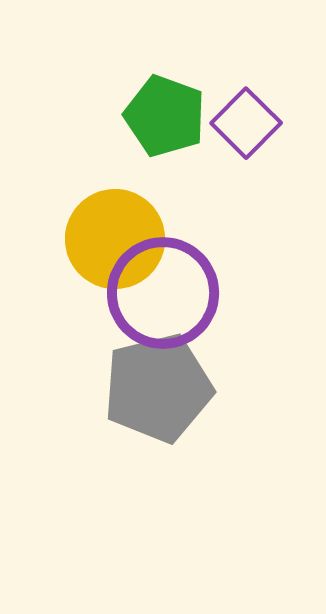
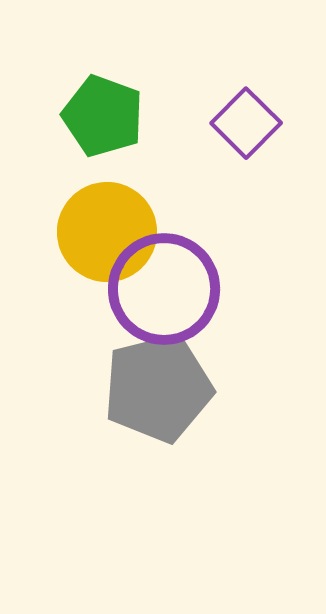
green pentagon: moved 62 px left
yellow circle: moved 8 px left, 7 px up
purple circle: moved 1 px right, 4 px up
